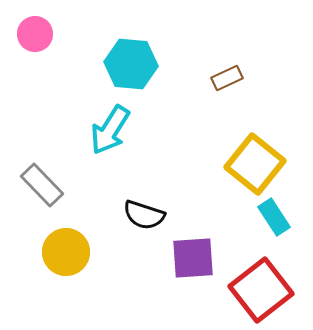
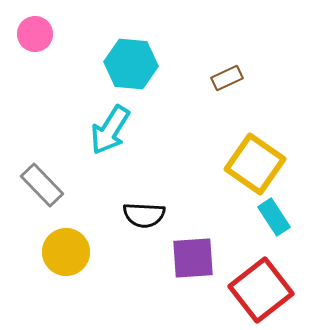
yellow square: rotated 4 degrees counterclockwise
black semicircle: rotated 15 degrees counterclockwise
